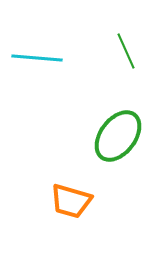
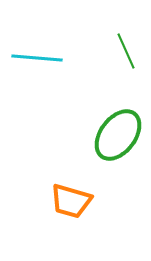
green ellipse: moved 1 px up
